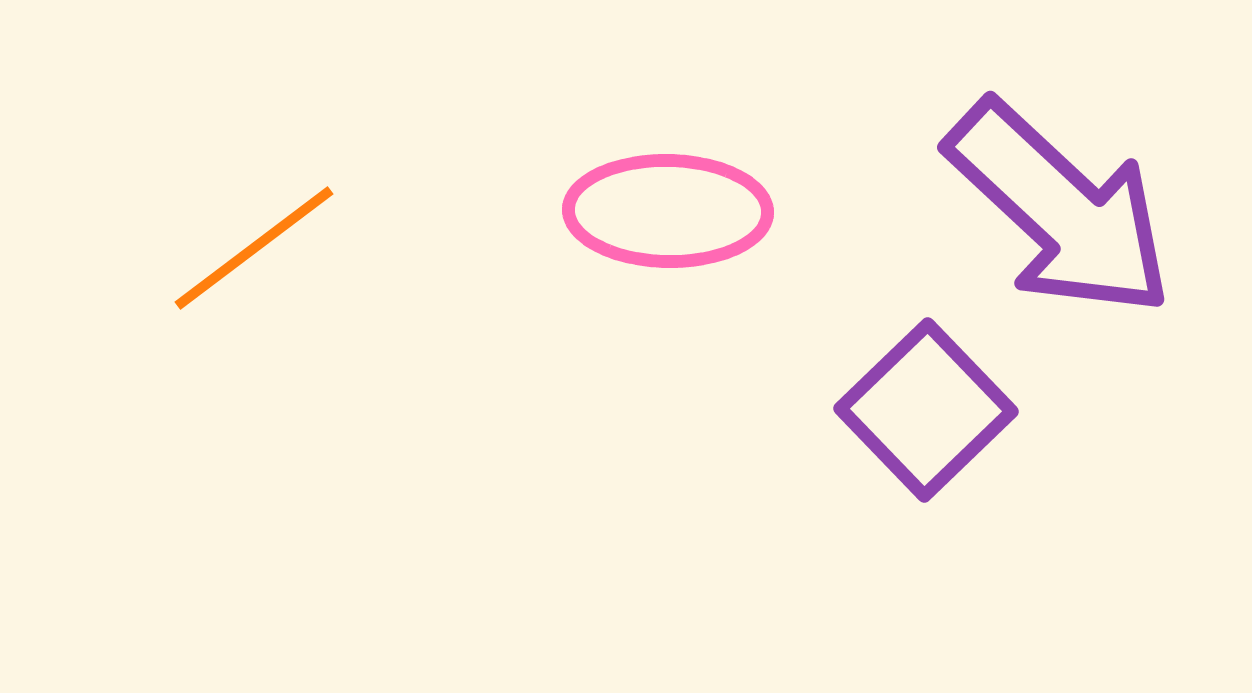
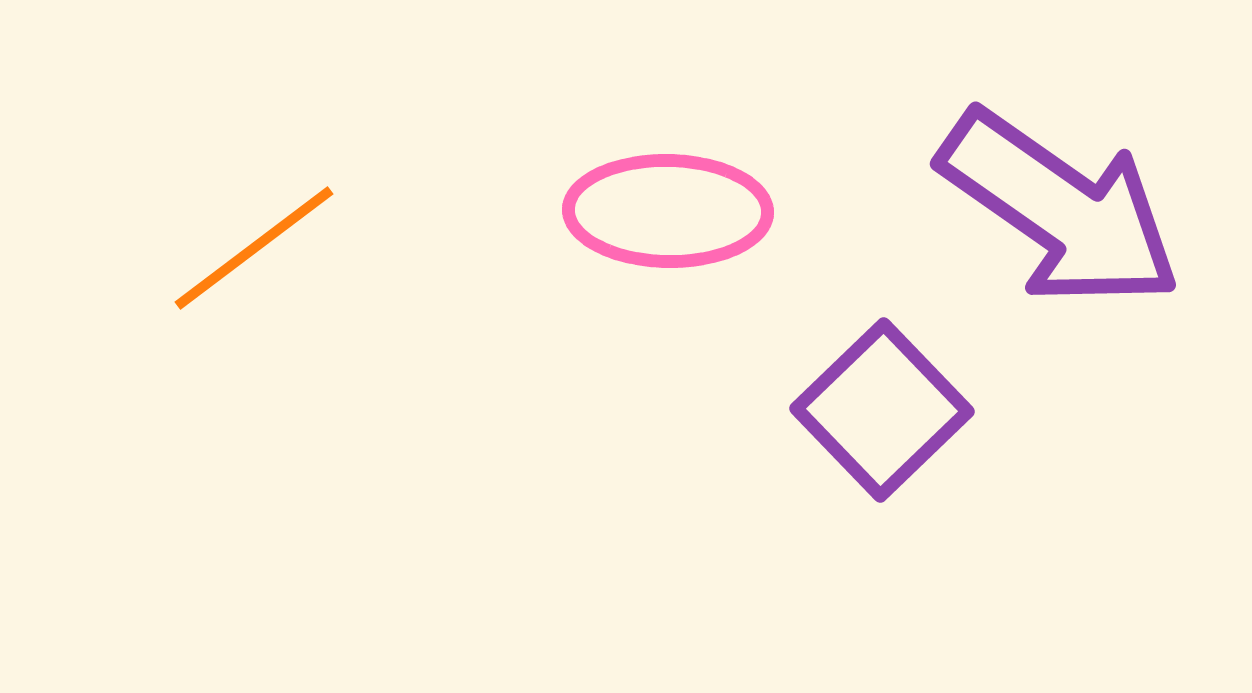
purple arrow: rotated 8 degrees counterclockwise
purple square: moved 44 px left
